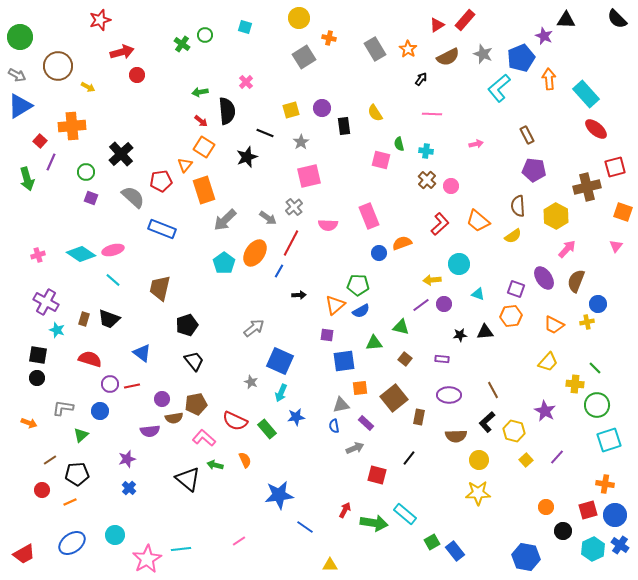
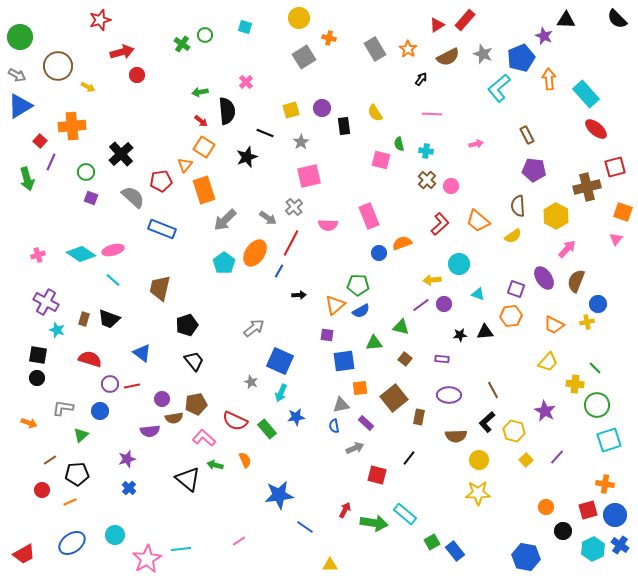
pink triangle at (616, 246): moved 7 px up
